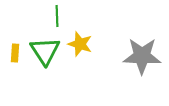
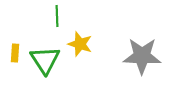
green triangle: moved 9 px down
